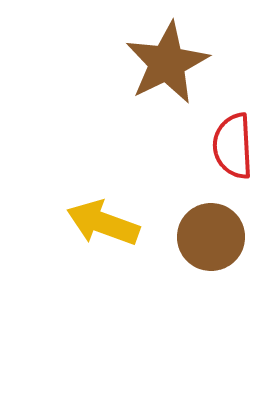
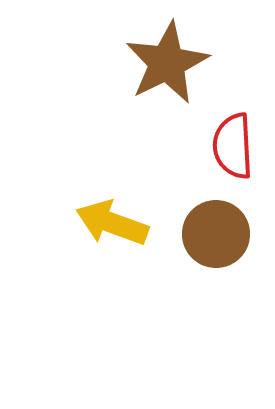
yellow arrow: moved 9 px right
brown circle: moved 5 px right, 3 px up
